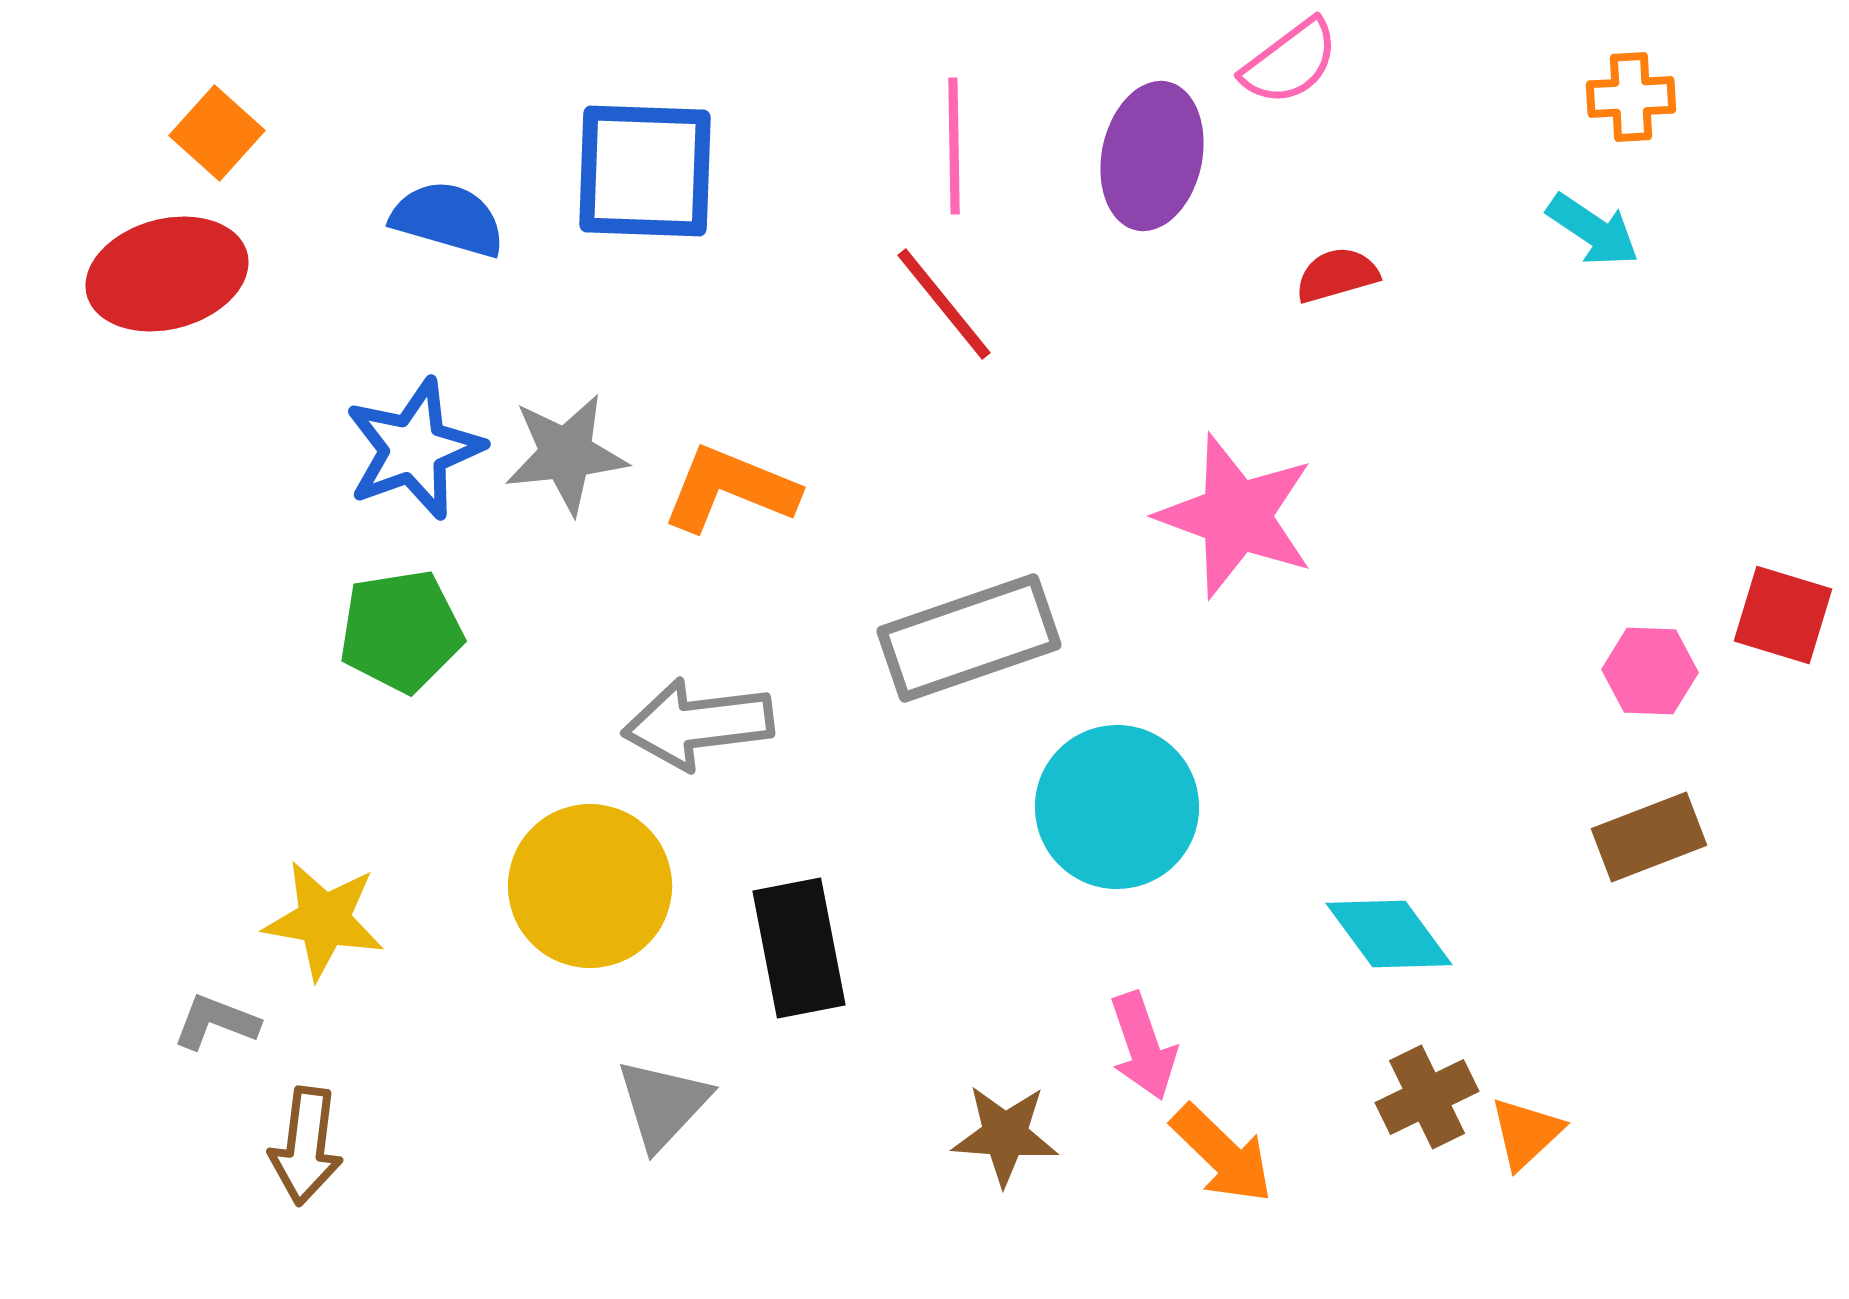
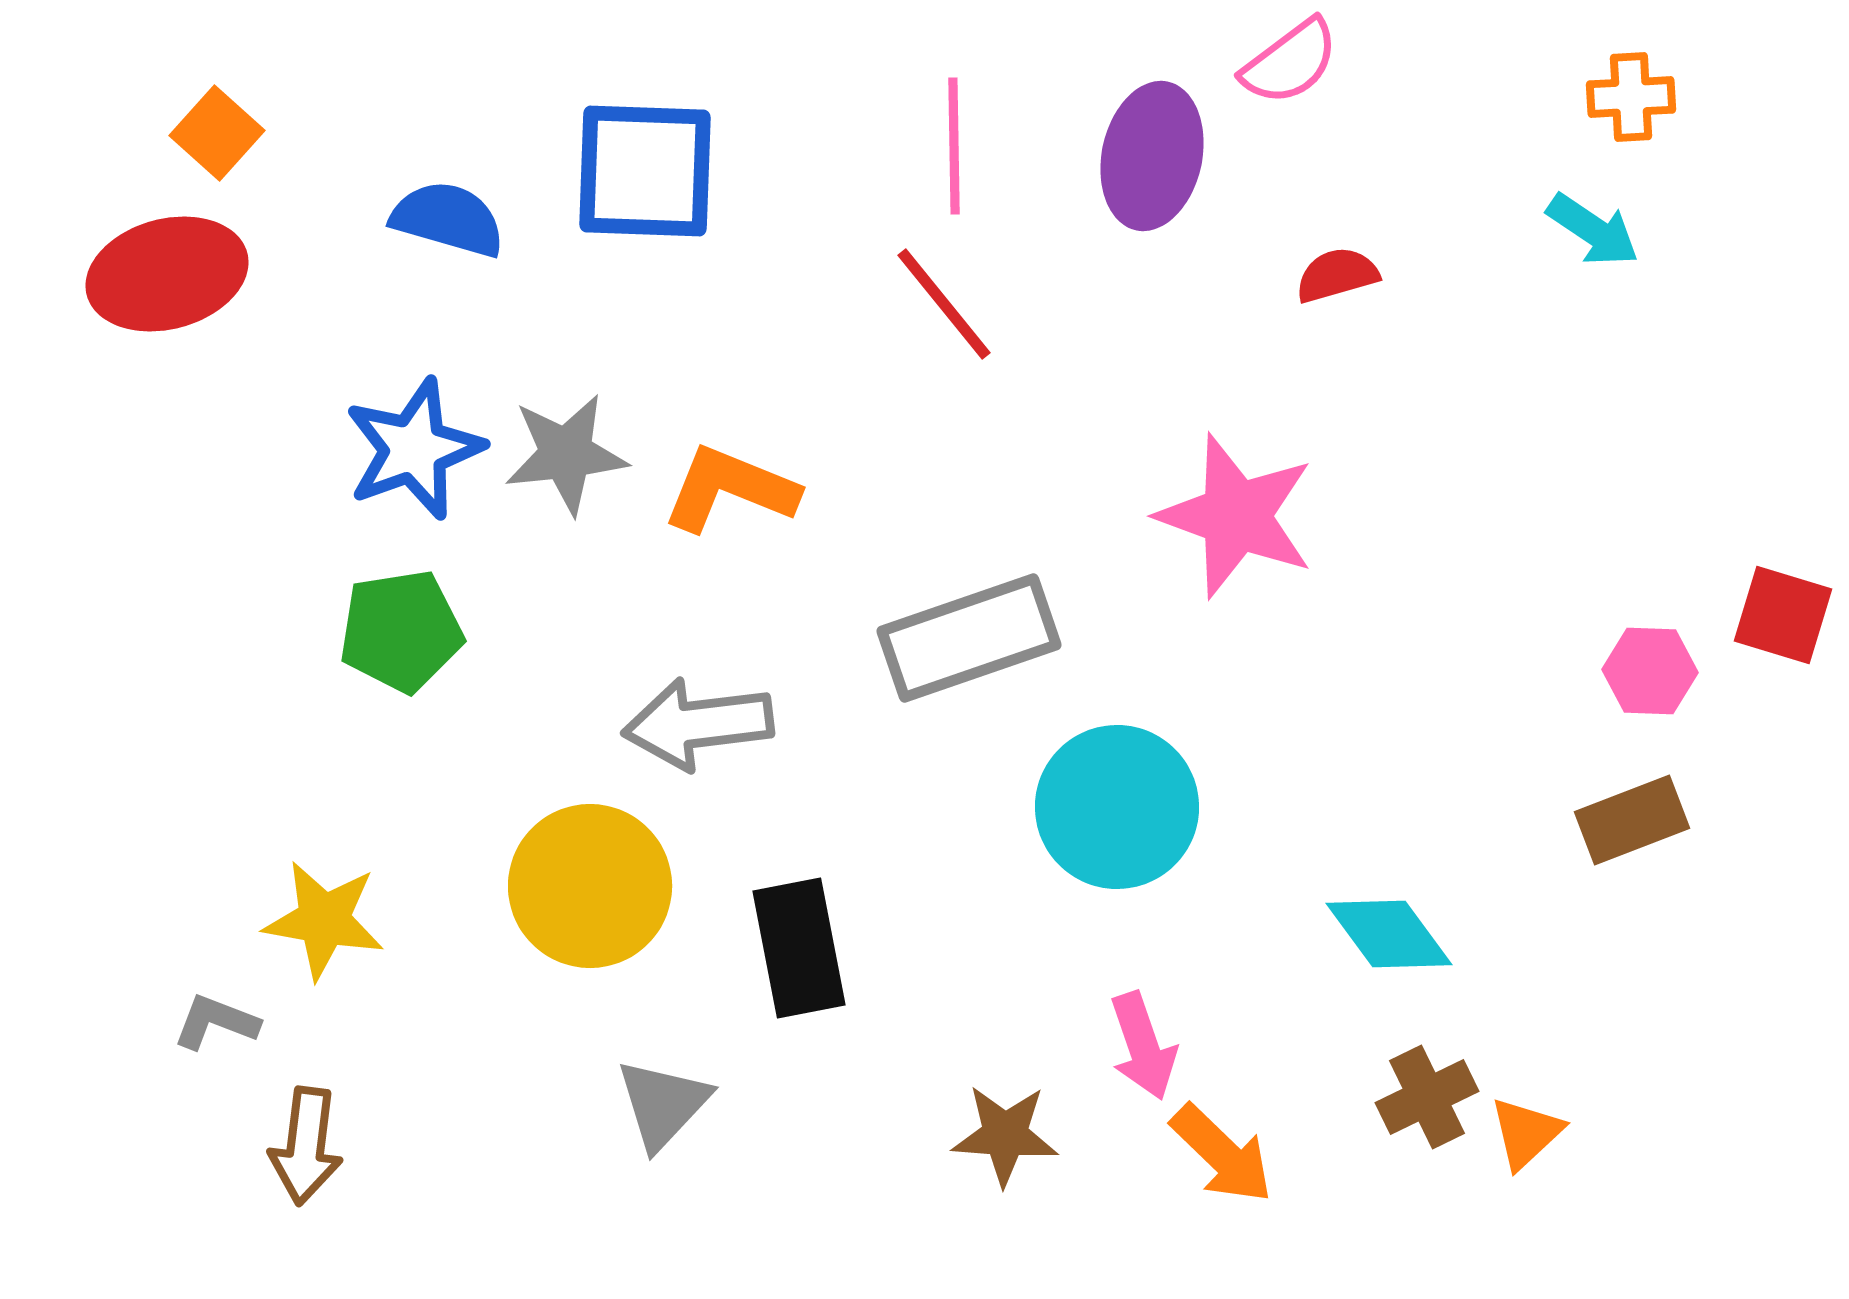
brown rectangle: moved 17 px left, 17 px up
